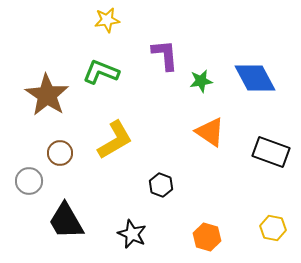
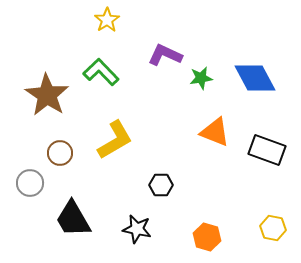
yellow star: rotated 25 degrees counterclockwise
purple L-shape: rotated 60 degrees counterclockwise
green L-shape: rotated 24 degrees clockwise
green star: moved 3 px up
orange triangle: moved 5 px right; rotated 12 degrees counterclockwise
black rectangle: moved 4 px left, 2 px up
gray circle: moved 1 px right, 2 px down
black hexagon: rotated 20 degrees counterclockwise
black trapezoid: moved 7 px right, 2 px up
black star: moved 5 px right, 5 px up; rotated 12 degrees counterclockwise
